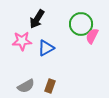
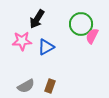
blue triangle: moved 1 px up
